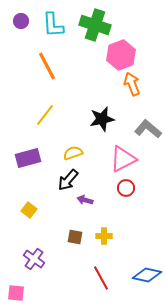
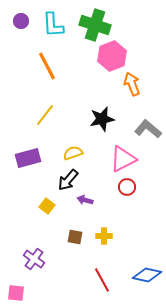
pink hexagon: moved 9 px left, 1 px down
red circle: moved 1 px right, 1 px up
yellow square: moved 18 px right, 4 px up
red line: moved 1 px right, 2 px down
